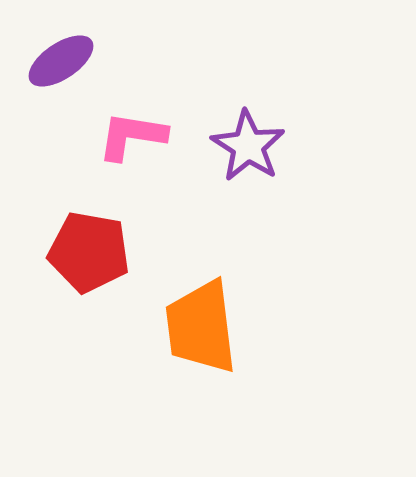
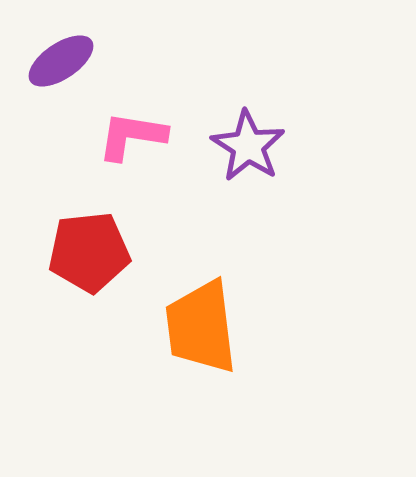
red pentagon: rotated 16 degrees counterclockwise
